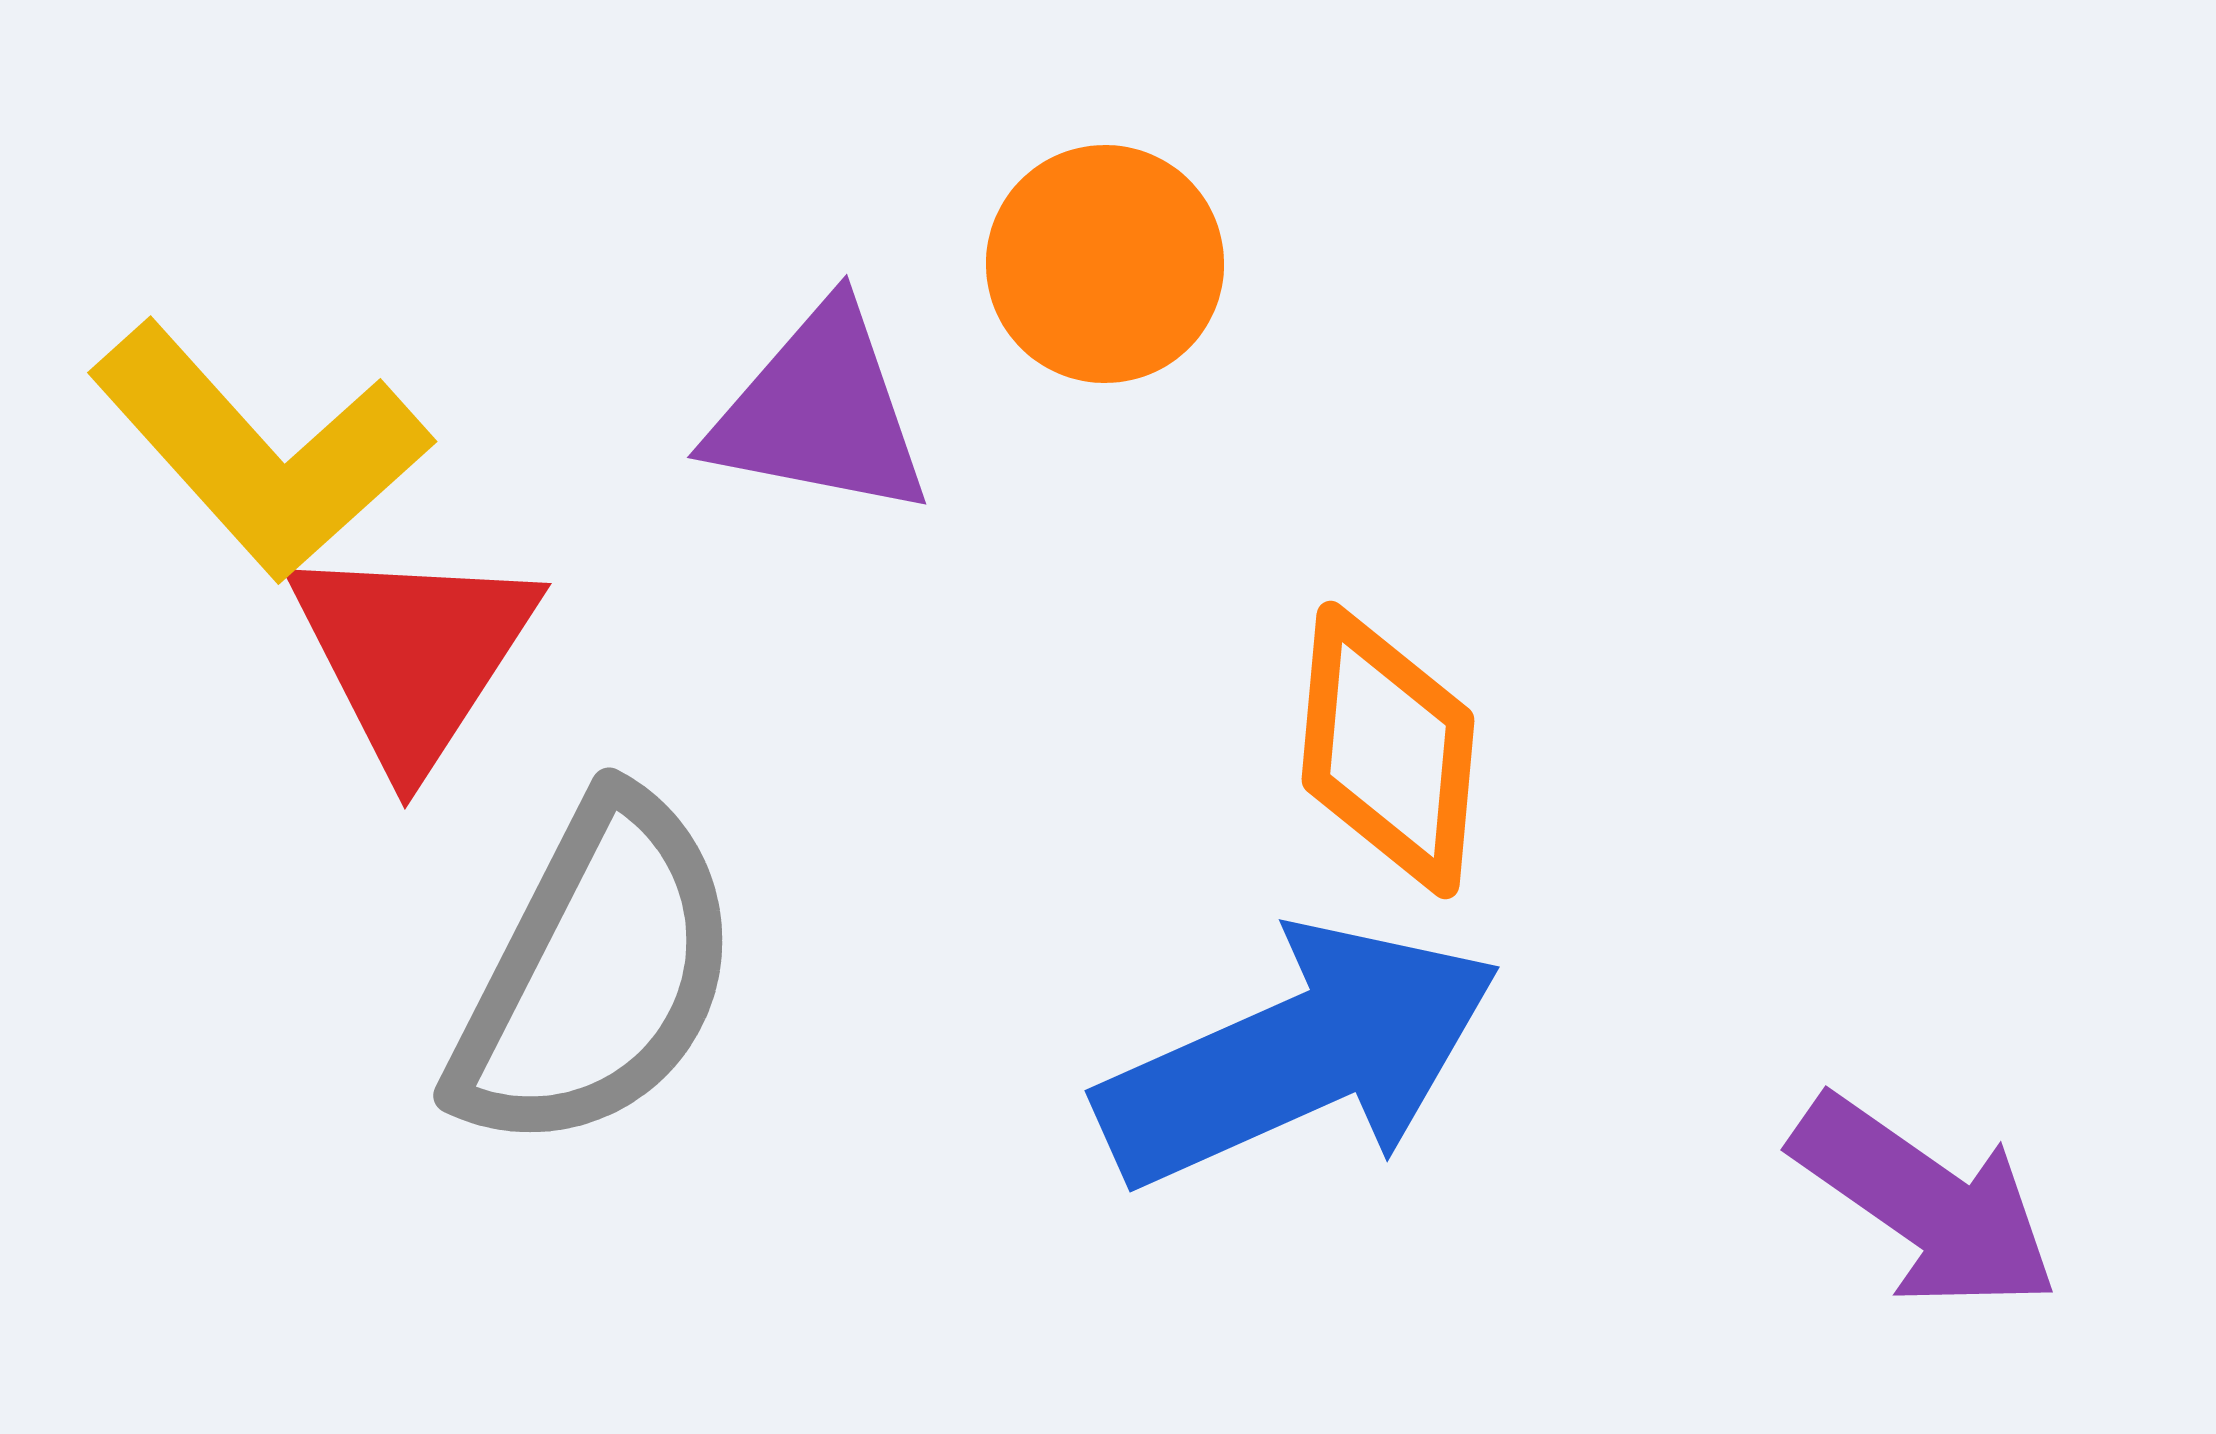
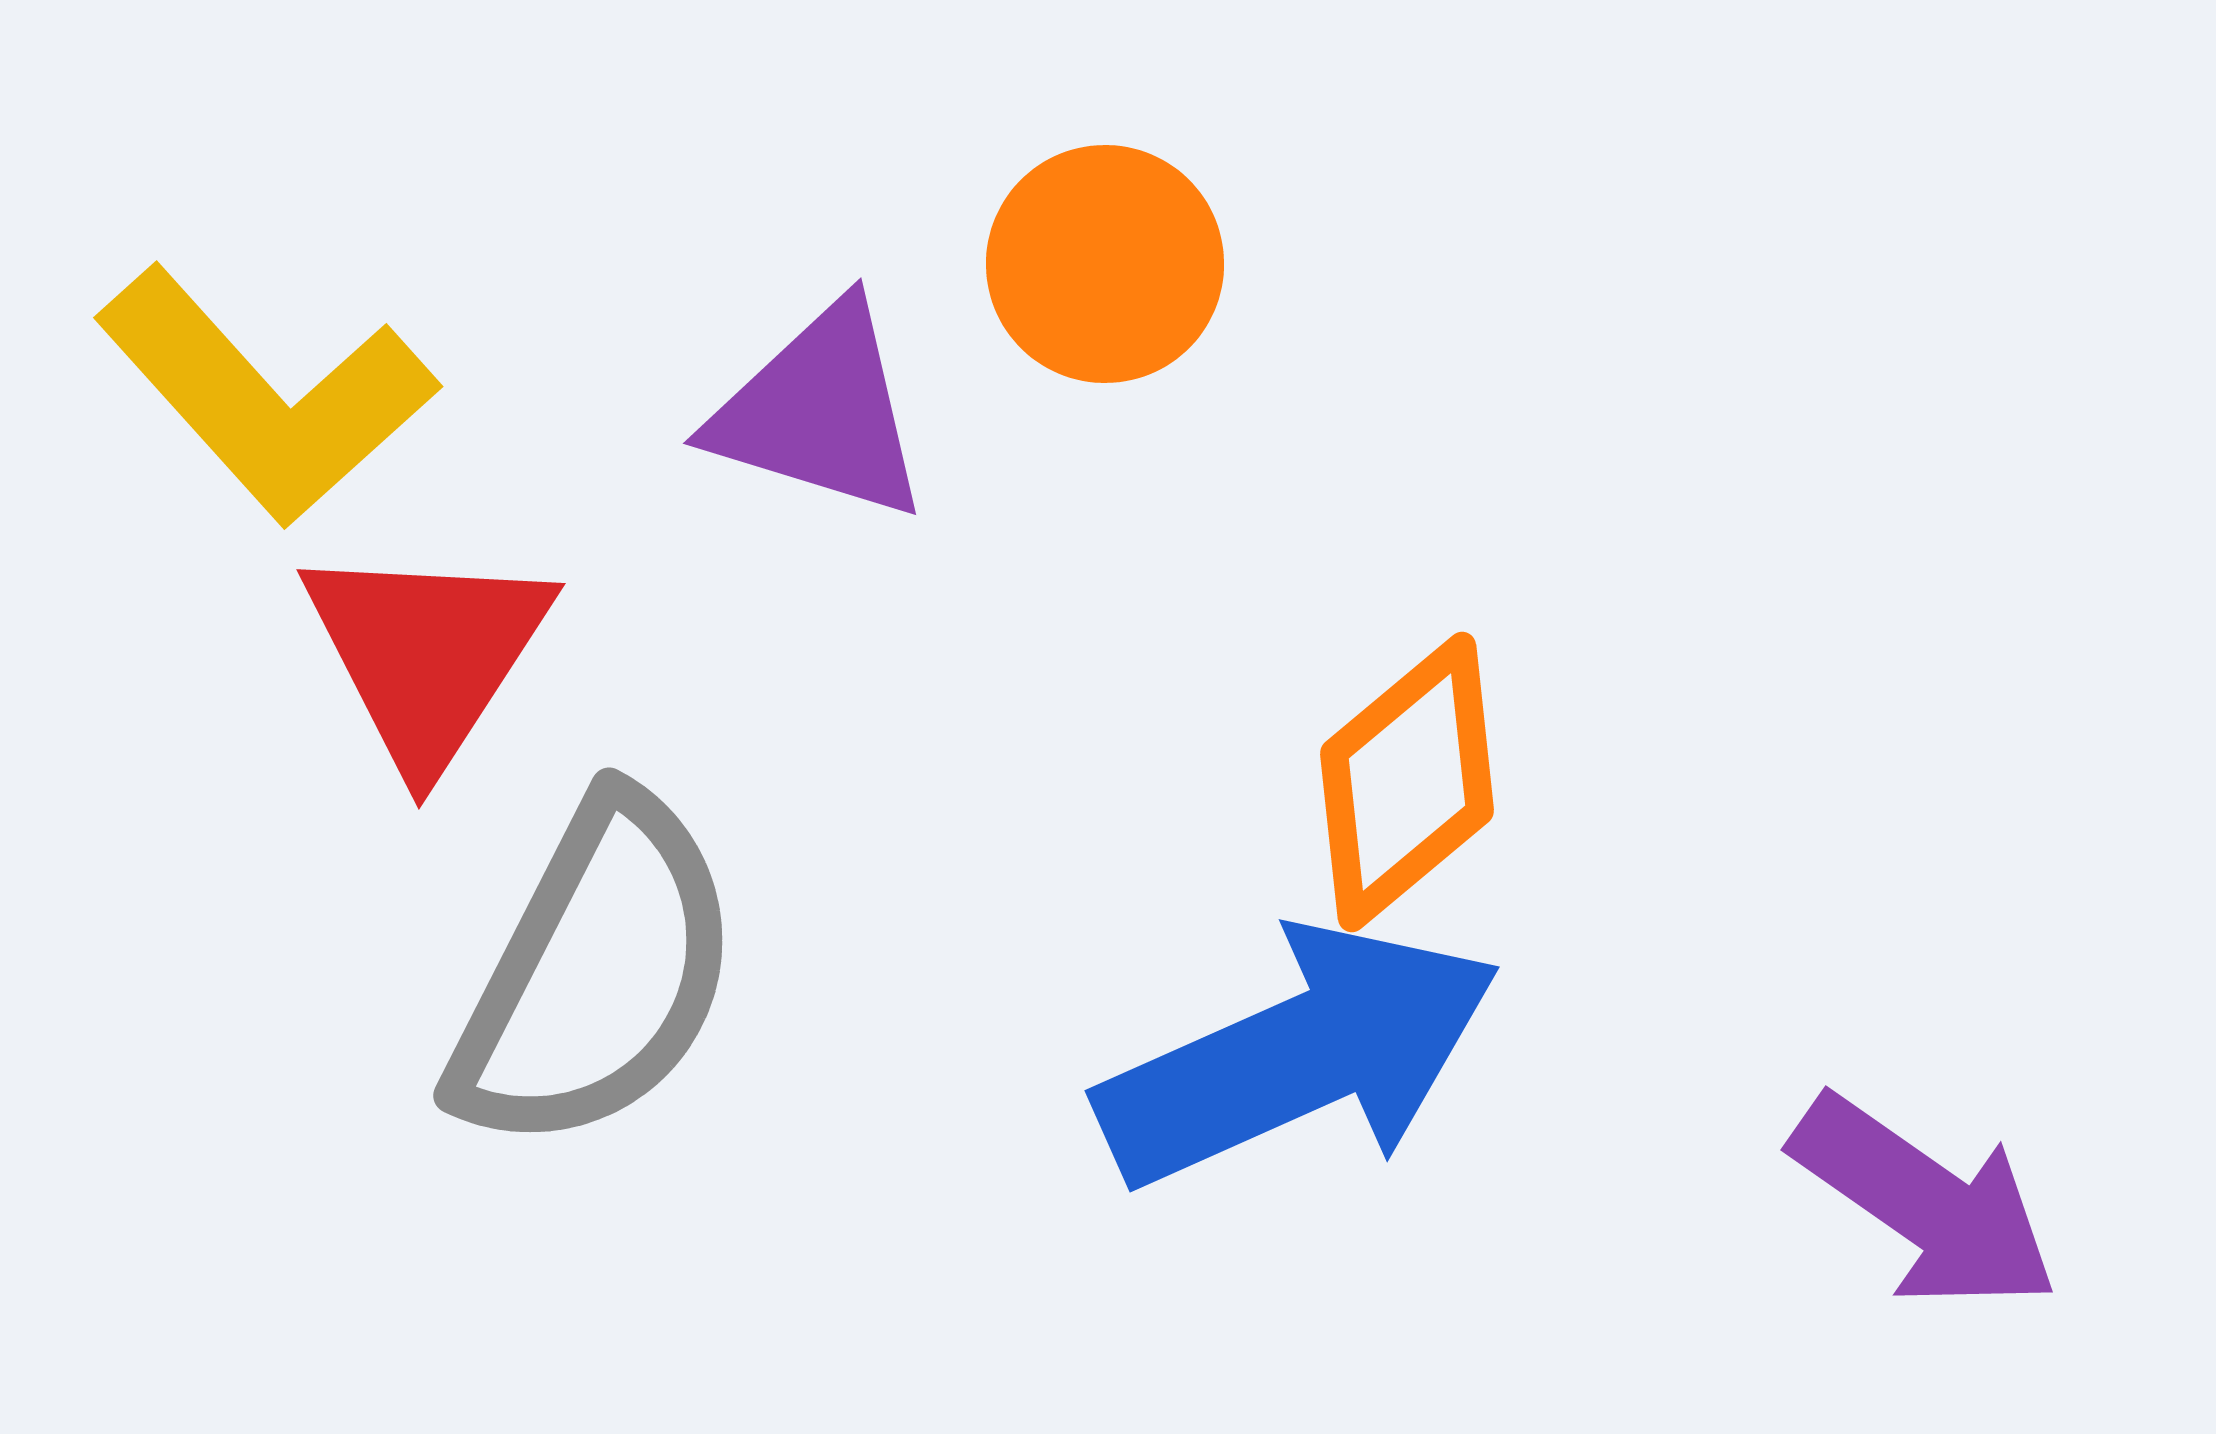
purple triangle: rotated 6 degrees clockwise
yellow L-shape: moved 6 px right, 55 px up
red triangle: moved 14 px right
orange diamond: moved 19 px right, 32 px down; rotated 45 degrees clockwise
